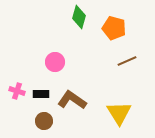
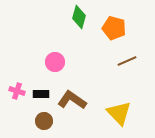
yellow triangle: rotated 12 degrees counterclockwise
